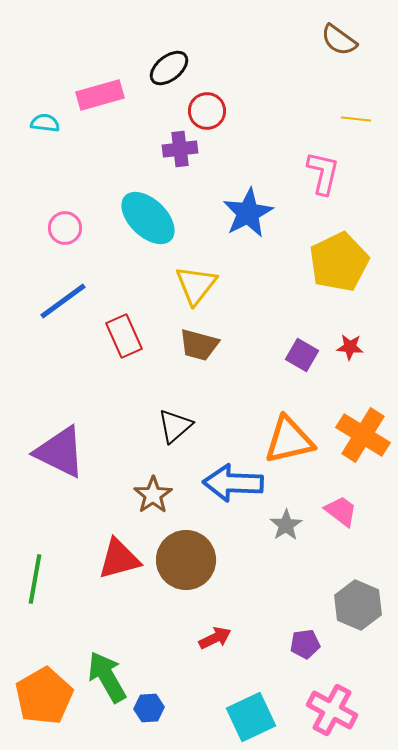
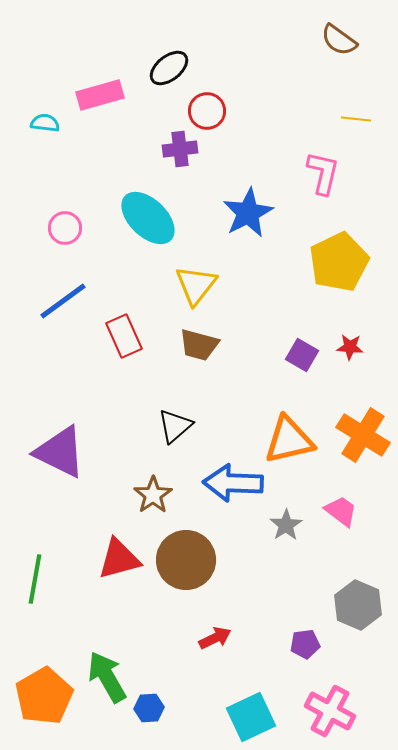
pink cross: moved 2 px left, 1 px down
